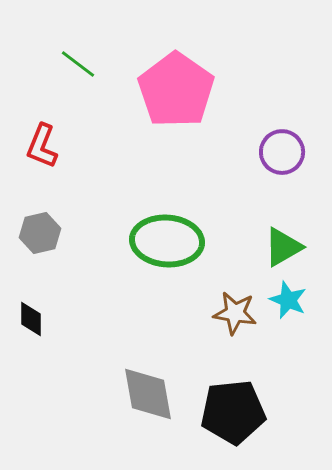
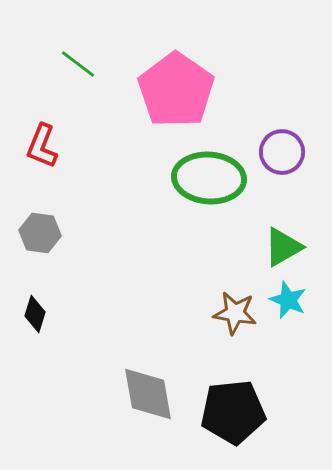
gray hexagon: rotated 21 degrees clockwise
green ellipse: moved 42 px right, 63 px up
black diamond: moved 4 px right, 5 px up; rotated 18 degrees clockwise
